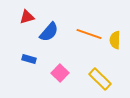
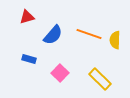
blue semicircle: moved 4 px right, 3 px down
